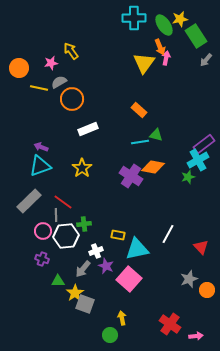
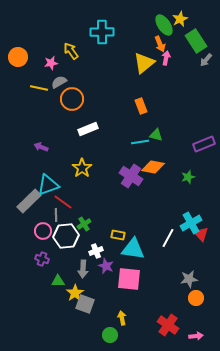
cyan cross at (134, 18): moved 32 px left, 14 px down
yellow star at (180, 19): rotated 14 degrees counterclockwise
green rectangle at (196, 36): moved 5 px down
orange arrow at (160, 47): moved 3 px up
yellow triangle at (144, 63): rotated 15 degrees clockwise
orange circle at (19, 68): moved 1 px left, 11 px up
orange rectangle at (139, 110): moved 2 px right, 4 px up; rotated 28 degrees clockwise
purple rectangle at (204, 144): rotated 15 degrees clockwise
cyan cross at (198, 160): moved 7 px left, 63 px down
cyan triangle at (40, 166): moved 8 px right, 19 px down
green cross at (84, 224): rotated 24 degrees counterclockwise
white line at (168, 234): moved 4 px down
red triangle at (201, 247): moved 13 px up
cyan triangle at (137, 249): moved 4 px left; rotated 20 degrees clockwise
gray arrow at (83, 269): rotated 36 degrees counterclockwise
pink square at (129, 279): rotated 35 degrees counterclockwise
gray star at (189, 279): rotated 12 degrees clockwise
orange circle at (207, 290): moved 11 px left, 8 px down
red cross at (170, 324): moved 2 px left, 1 px down
